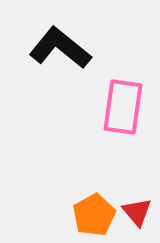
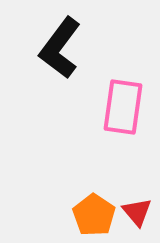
black L-shape: rotated 92 degrees counterclockwise
orange pentagon: rotated 9 degrees counterclockwise
